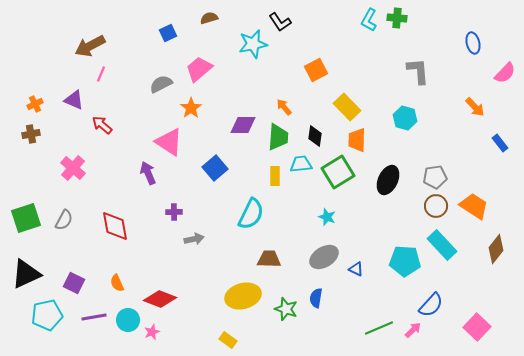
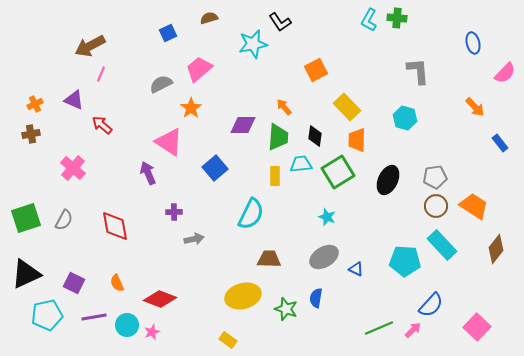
cyan circle at (128, 320): moved 1 px left, 5 px down
